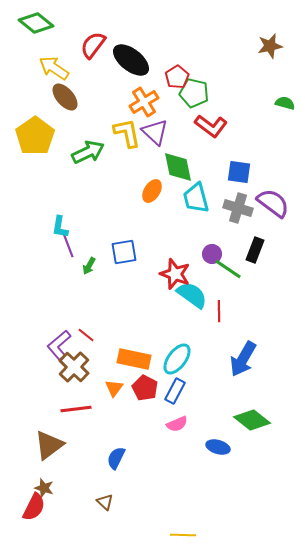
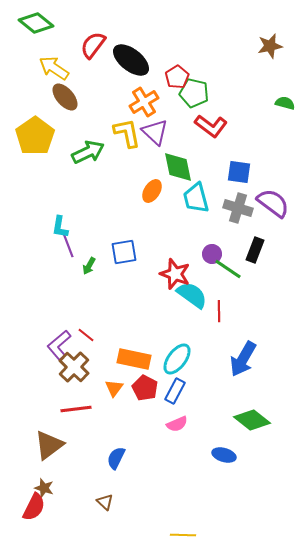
blue ellipse at (218, 447): moved 6 px right, 8 px down
